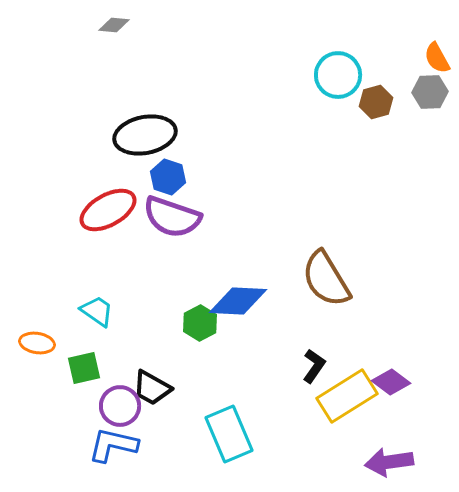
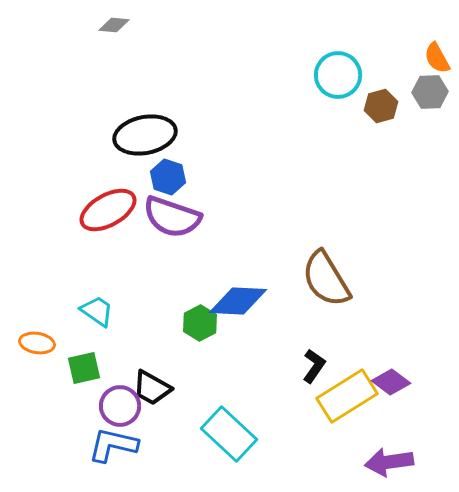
brown hexagon: moved 5 px right, 4 px down
cyan rectangle: rotated 24 degrees counterclockwise
